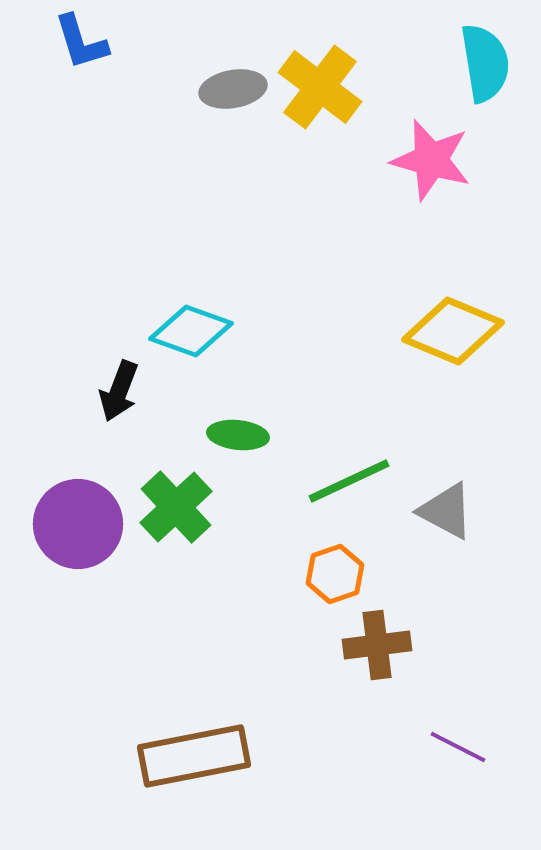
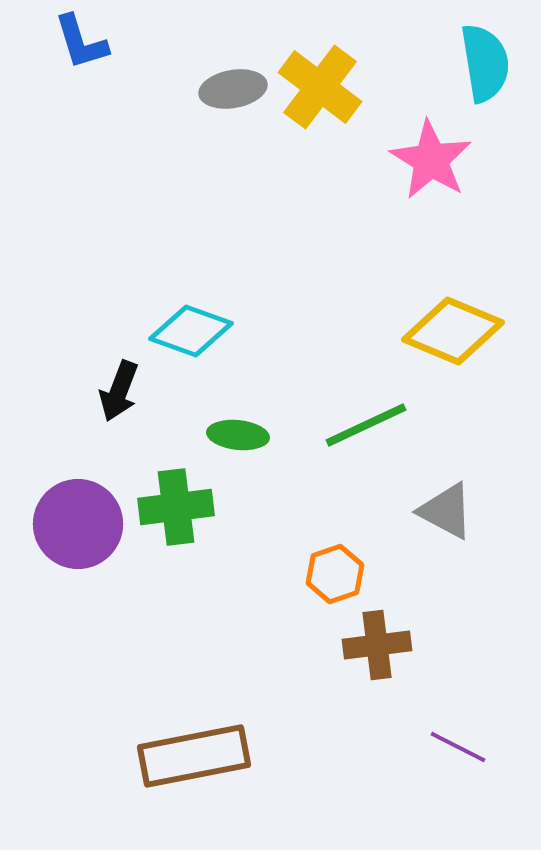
pink star: rotated 16 degrees clockwise
green line: moved 17 px right, 56 px up
green cross: rotated 36 degrees clockwise
